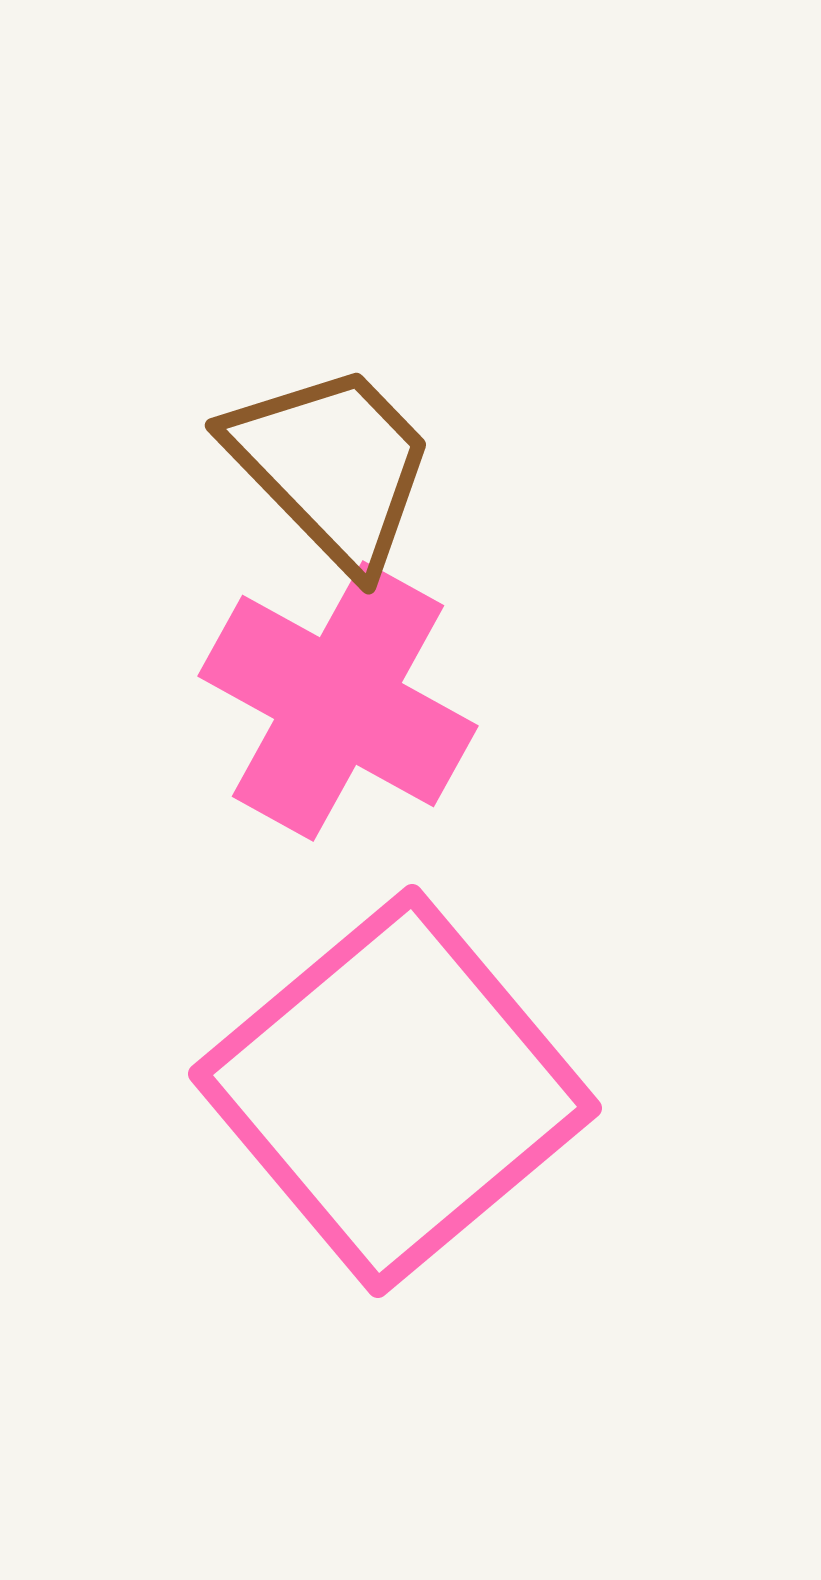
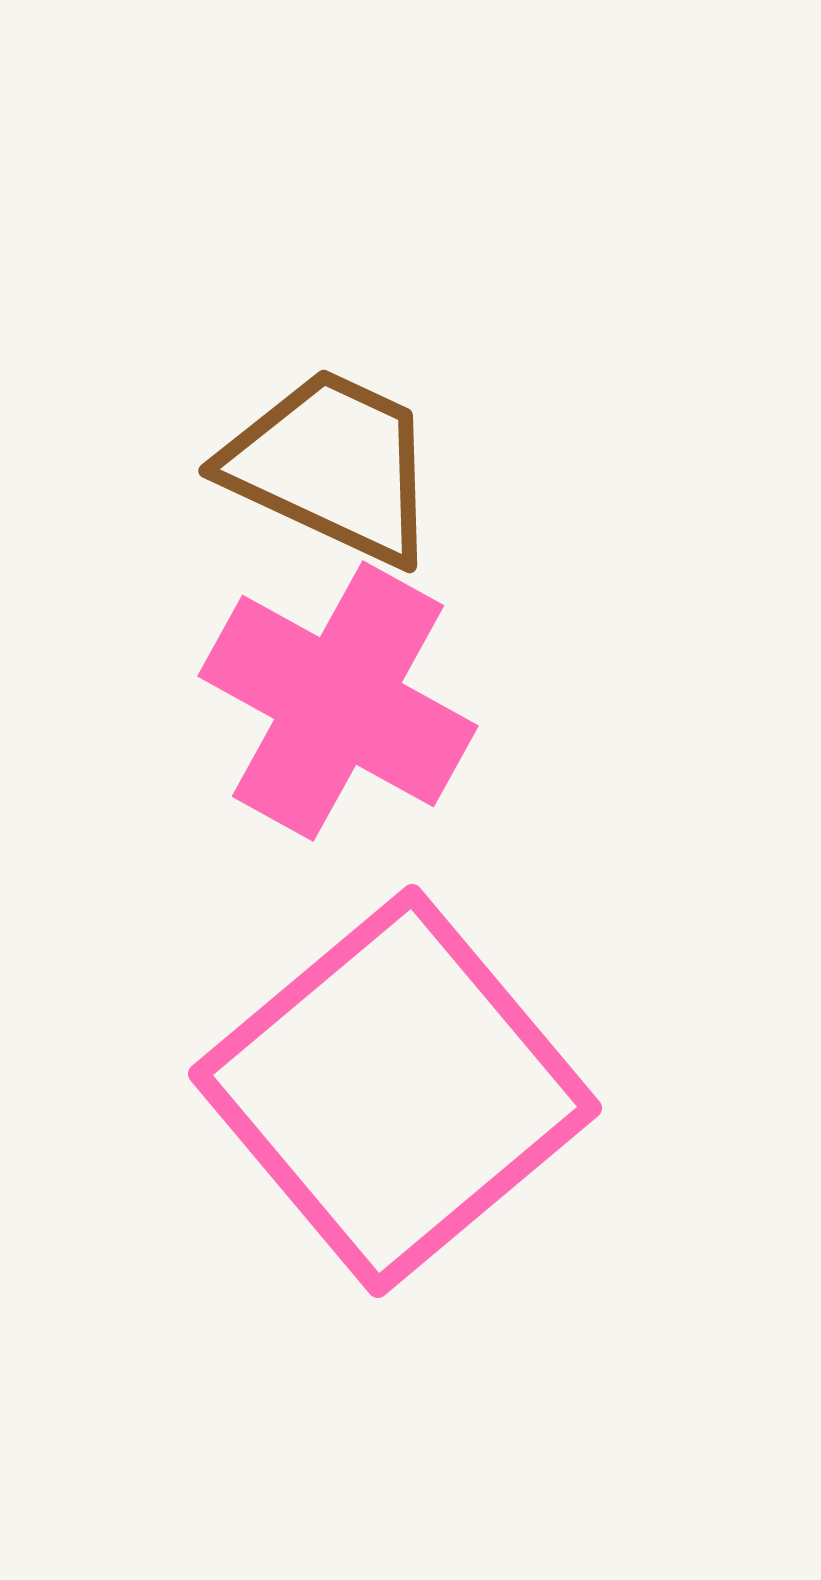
brown trapezoid: rotated 21 degrees counterclockwise
